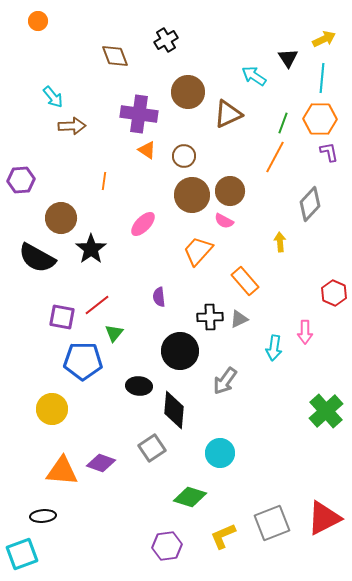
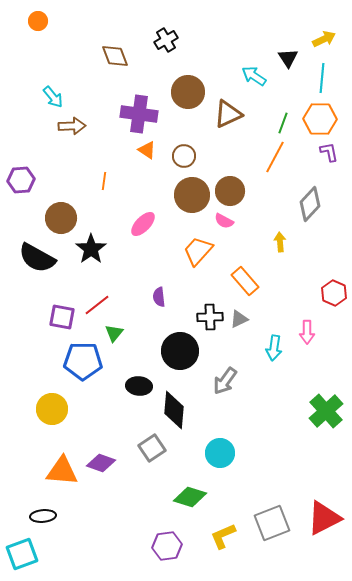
pink arrow at (305, 332): moved 2 px right
